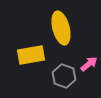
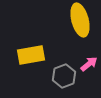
yellow ellipse: moved 19 px right, 8 px up
gray hexagon: rotated 20 degrees clockwise
